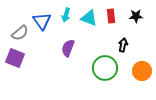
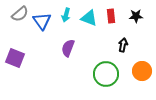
gray semicircle: moved 19 px up
green circle: moved 1 px right, 6 px down
